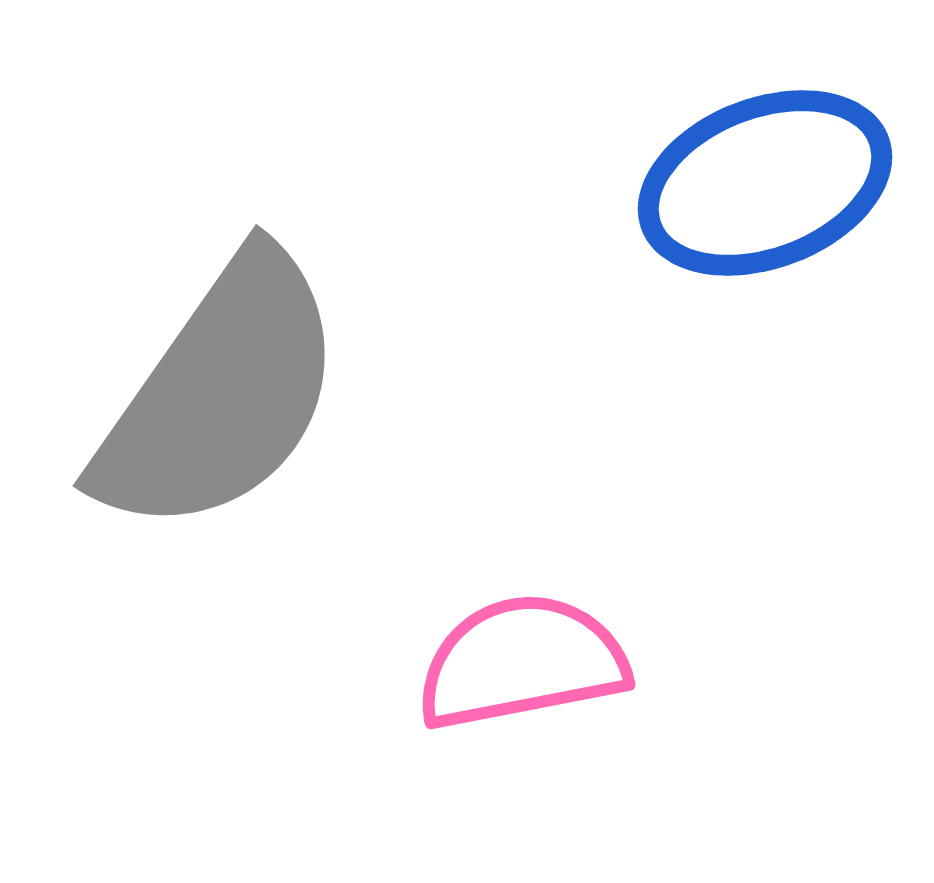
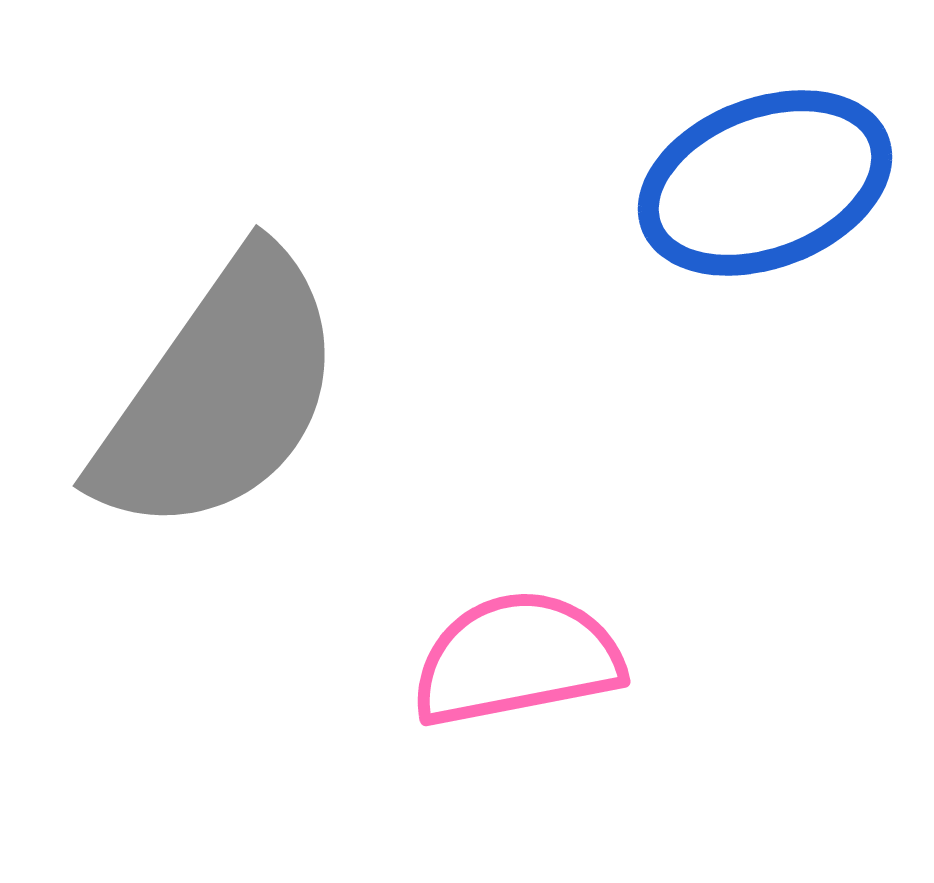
pink semicircle: moved 5 px left, 3 px up
